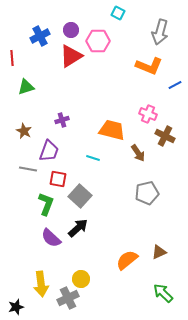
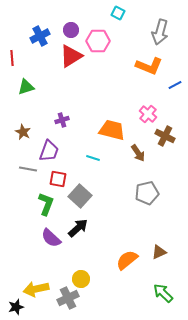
pink cross: rotated 18 degrees clockwise
brown star: moved 1 px left, 1 px down
yellow arrow: moved 5 px left, 5 px down; rotated 85 degrees clockwise
